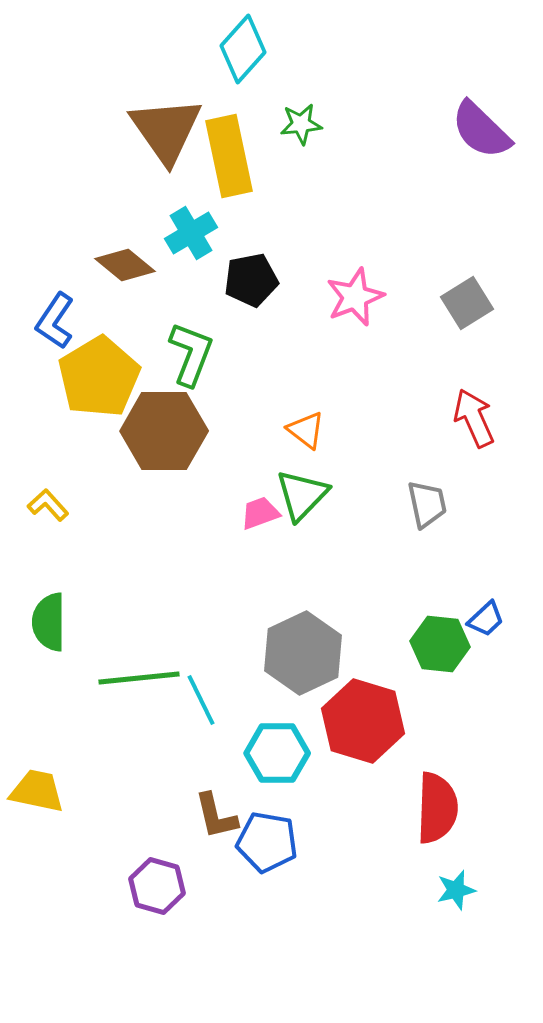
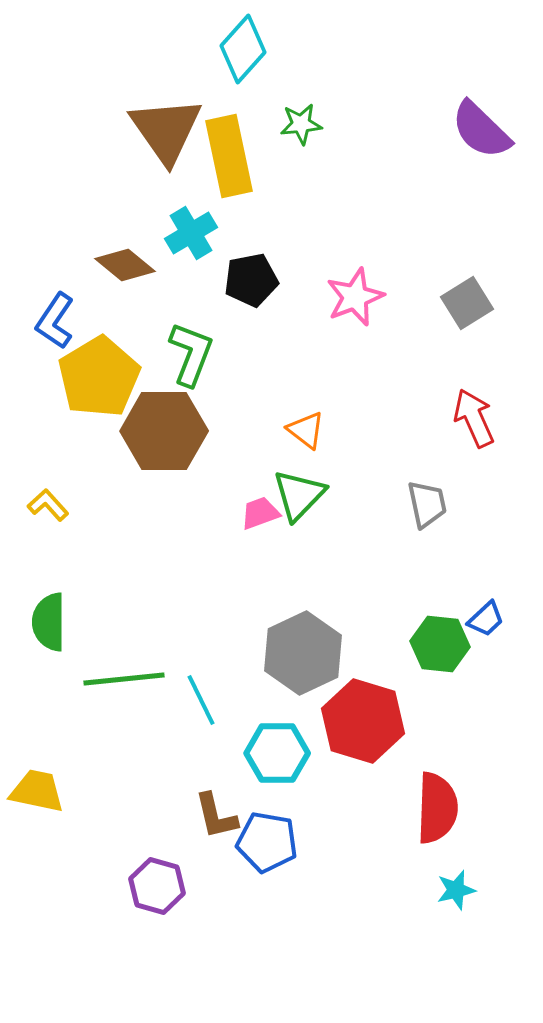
green triangle: moved 3 px left
green line: moved 15 px left, 1 px down
